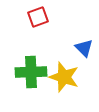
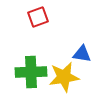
blue triangle: moved 2 px left, 6 px down; rotated 36 degrees counterclockwise
yellow star: rotated 28 degrees counterclockwise
